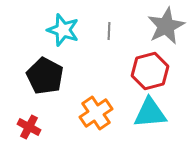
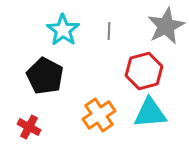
cyan star: rotated 16 degrees clockwise
red hexagon: moved 6 px left
orange cross: moved 3 px right, 2 px down
